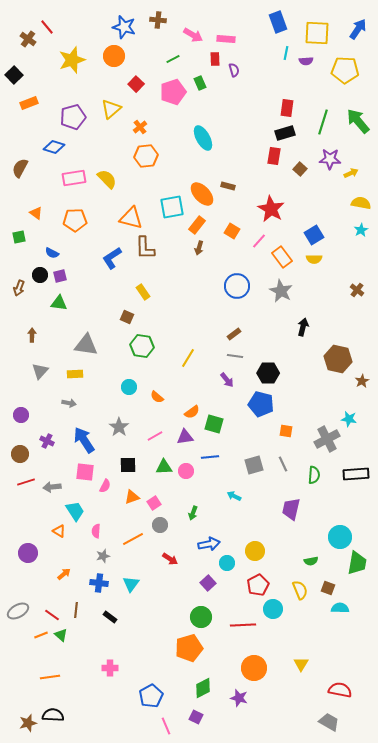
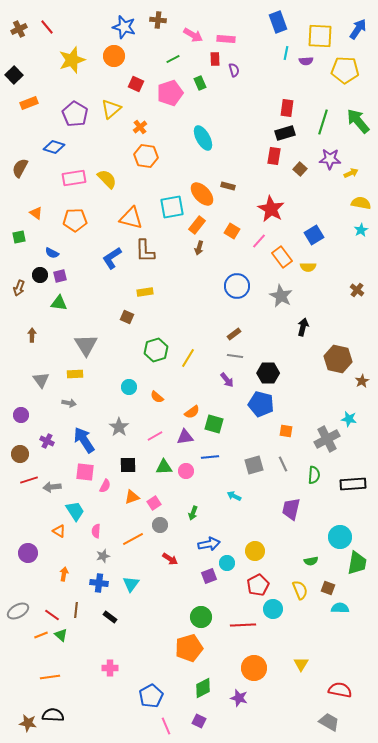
yellow square at (317, 33): moved 3 px right, 3 px down
brown cross at (28, 39): moved 9 px left, 10 px up; rotated 28 degrees clockwise
red square at (136, 84): rotated 21 degrees counterclockwise
pink pentagon at (173, 92): moved 3 px left, 1 px down
purple pentagon at (73, 117): moved 2 px right, 3 px up; rotated 25 degrees counterclockwise
orange hexagon at (146, 156): rotated 15 degrees clockwise
brown L-shape at (145, 248): moved 3 px down
yellow semicircle at (314, 259): moved 6 px left, 8 px down
gray star at (281, 291): moved 5 px down
yellow rectangle at (143, 292): moved 2 px right; rotated 63 degrees counterclockwise
gray triangle at (86, 345): rotated 50 degrees clockwise
green hexagon at (142, 346): moved 14 px right, 4 px down; rotated 25 degrees counterclockwise
gray triangle at (40, 371): moved 1 px right, 9 px down; rotated 18 degrees counterclockwise
black rectangle at (356, 474): moved 3 px left, 10 px down
red line at (26, 482): moved 3 px right, 2 px up
orange arrow at (64, 574): rotated 40 degrees counterclockwise
purple square at (208, 583): moved 1 px right, 7 px up; rotated 21 degrees clockwise
purple square at (196, 717): moved 3 px right, 4 px down
brown star at (28, 723): rotated 24 degrees clockwise
